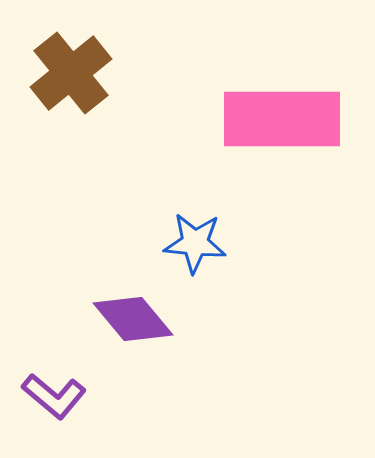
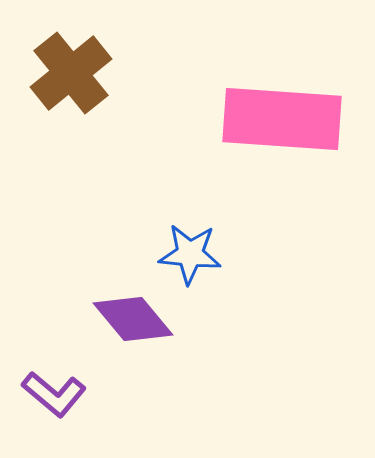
pink rectangle: rotated 4 degrees clockwise
blue star: moved 5 px left, 11 px down
purple L-shape: moved 2 px up
